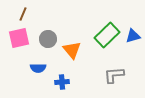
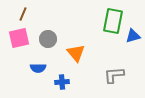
green rectangle: moved 6 px right, 14 px up; rotated 35 degrees counterclockwise
orange triangle: moved 4 px right, 3 px down
